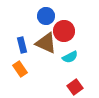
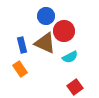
brown triangle: moved 1 px left
